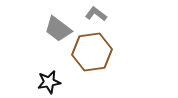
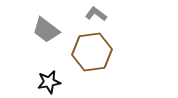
gray trapezoid: moved 12 px left, 1 px down
